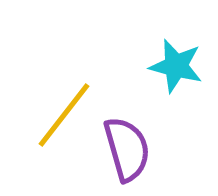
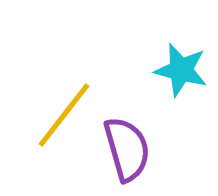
cyan star: moved 5 px right, 4 px down
